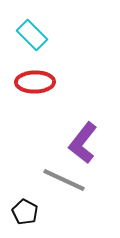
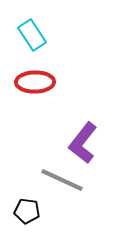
cyan rectangle: rotated 12 degrees clockwise
gray line: moved 2 px left
black pentagon: moved 2 px right, 1 px up; rotated 20 degrees counterclockwise
